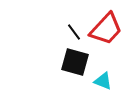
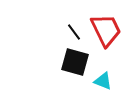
red trapezoid: moved 1 px down; rotated 69 degrees counterclockwise
